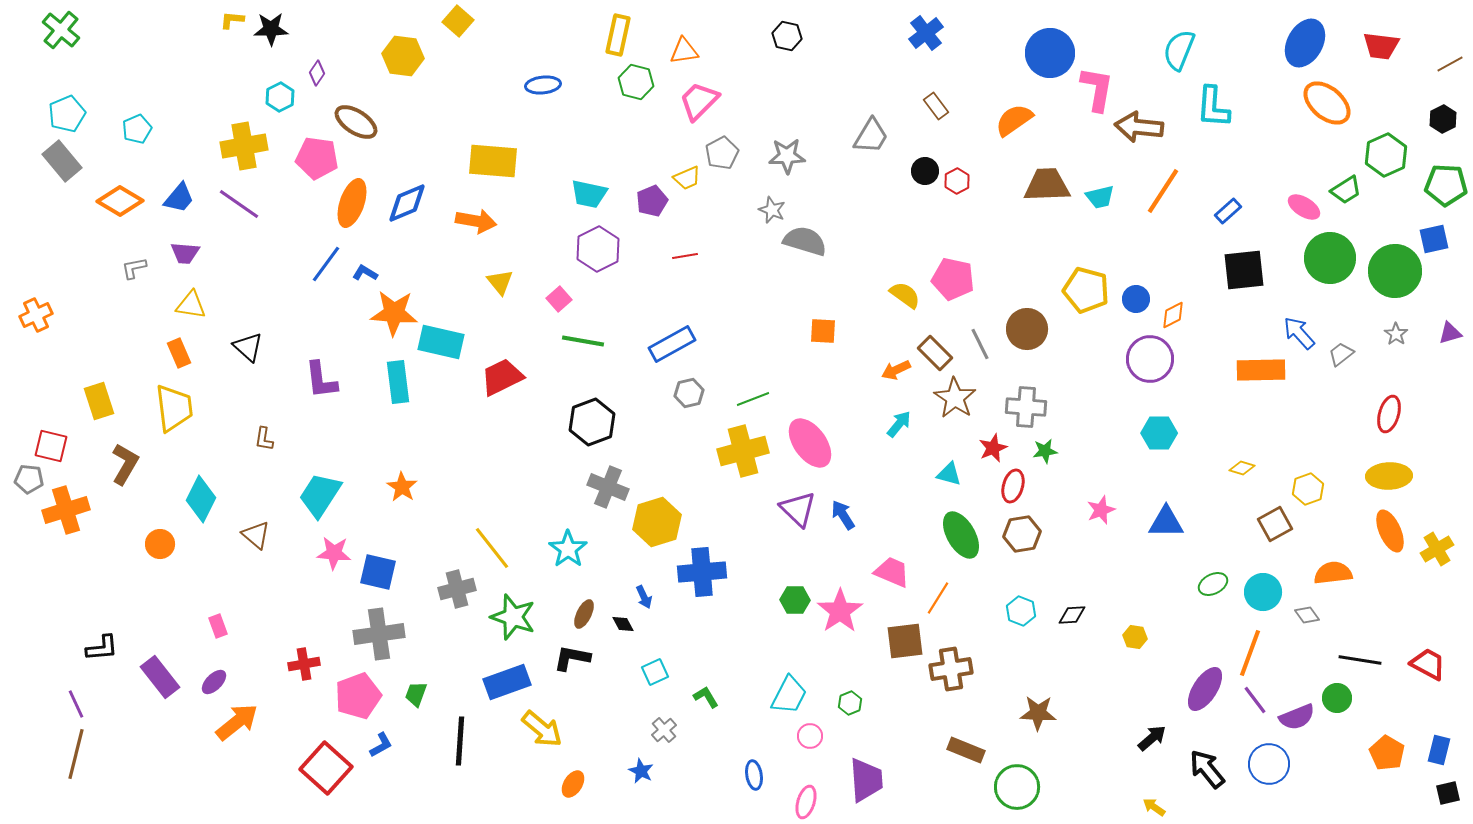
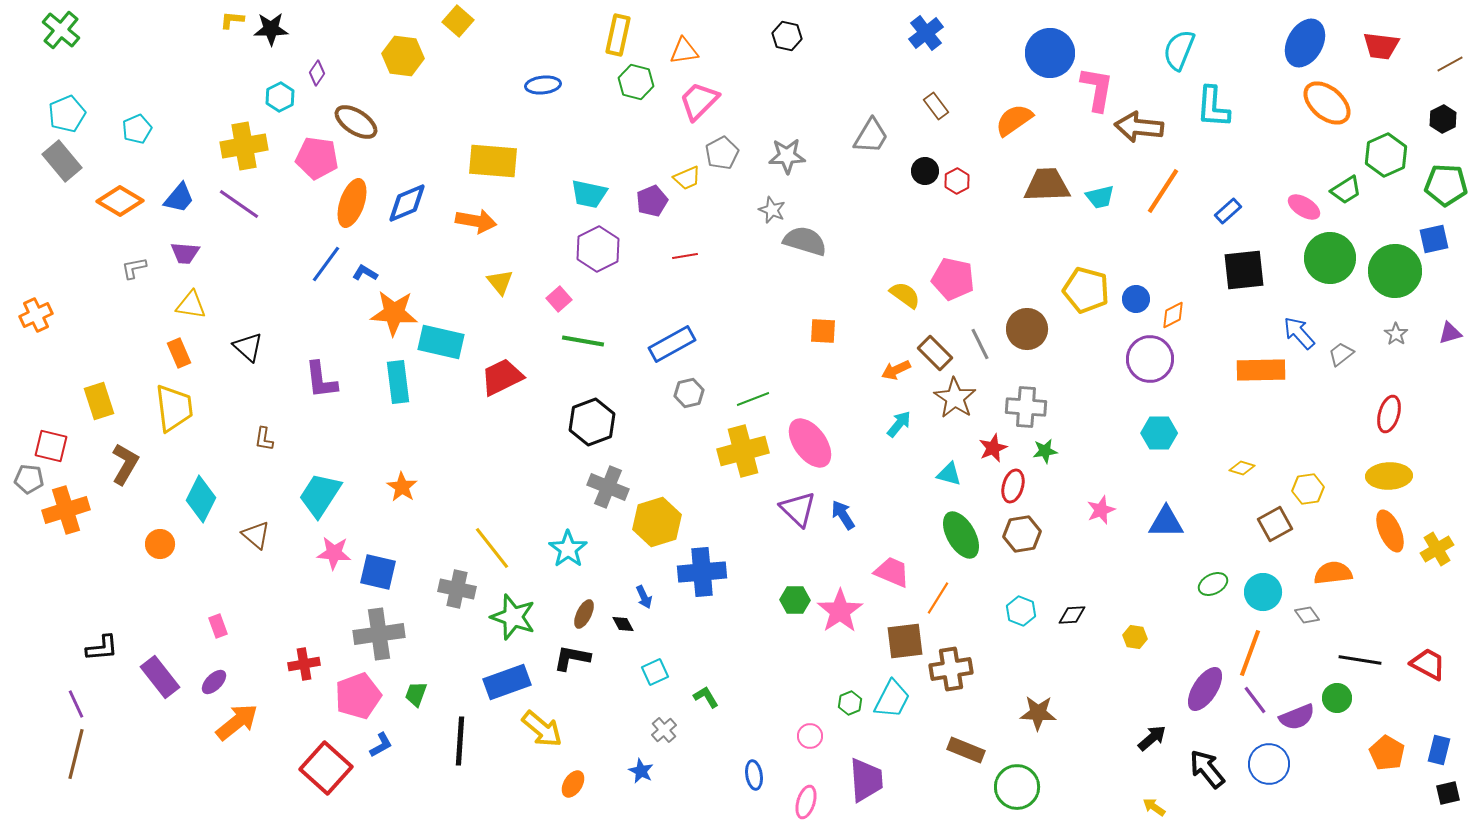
yellow hexagon at (1308, 489): rotated 12 degrees clockwise
gray cross at (457, 589): rotated 27 degrees clockwise
cyan trapezoid at (789, 695): moved 103 px right, 4 px down
